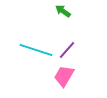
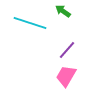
cyan line: moved 6 px left, 27 px up
pink trapezoid: moved 2 px right
